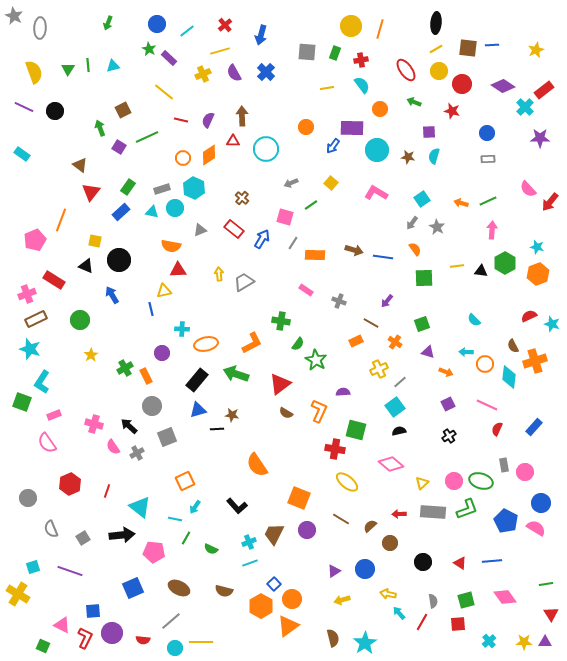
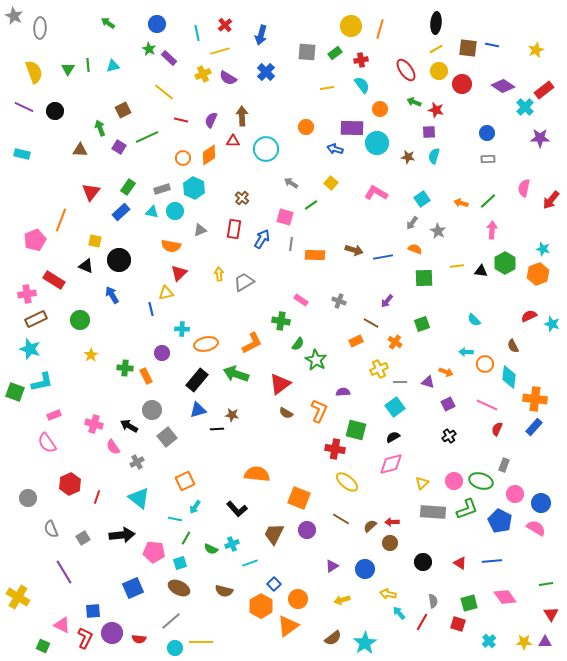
green arrow at (108, 23): rotated 104 degrees clockwise
cyan line at (187, 31): moved 10 px right, 2 px down; rotated 63 degrees counterclockwise
blue line at (492, 45): rotated 16 degrees clockwise
green rectangle at (335, 53): rotated 32 degrees clockwise
purple semicircle at (234, 73): moved 6 px left, 5 px down; rotated 30 degrees counterclockwise
red star at (452, 111): moved 16 px left, 1 px up
purple semicircle at (208, 120): moved 3 px right
blue arrow at (333, 146): moved 2 px right, 3 px down; rotated 70 degrees clockwise
cyan circle at (377, 150): moved 7 px up
cyan rectangle at (22, 154): rotated 21 degrees counterclockwise
brown triangle at (80, 165): moved 15 px up; rotated 35 degrees counterclockwise
gray arrow at (291, 183): rotated 56 degrees clockwise
pink semicircle at (528, 189): moved 4 px left, 1 px up; rotated 54 degrees clockwise
green line at (488, 201): rotated 18 degrees counterclockwise
red arrow at (550, 202): moved 1 px right, 2 px up
cyan circle at (175, 208): moved 3 px down
gray star at (437, 227): moved 1 px right, 4 px down
red rectangle at (234, 229): rotated 60 degrees clockwise
gray line at (293, 243): moved 2 px left, 1 px down; rotated 24 degrees counterclockwise
cyan star at (537, 247): moved 6 px right, 2 px down
orange semicircle at (415, 249): rotated 32 degrees counterclockwise
blue line at (383, 257): rotated 18 degrees counterclockwise
red triangle at (178, 270): moved 1 px right, 3 px down; rotated 42 degrees counterclockwise
pink rectangle at (306, 290): moved 5 px left, 10 px down
yellow triangle at (164, 291): moved 2 px right, 2 px down
pink cross at (27, 294): rotated 12 degrees clockwise
purple triangle at (428, 352): moved 30 px down
orange cross at (535, 361): moved 38 px down; rotated 25 degrees clockwise
green cross at (125, 368): rotated 35 degrees clockwise
cyan L-shape at (42, 382): rotated 135 degrees counterclockwise
gray line at (400, 382): rotated 40 degrees clockwise
green square at (22, 402): moved 7 px left, 10 px up
gray circle at (152, 406): moved 4 px down
black arrow at (129, 426): rotated 12 degrees counterclockwise
black semicircle at (399, 431): moved 6 px left, 6 px down; rotated 16 degrees counterclockwise
gray square at (167, 437): rotated 18 degrees counterclockwise
gray cross at (137, 453): moved 9 px down
pink diamond at (391, 464): rotated 55 degrees counterclockwise
orange semicircle at (257, 465): moved 9 px down; rotated 130 degrees clockwise
gray rectangle at (504, 465): rotated 32 degrees clockwise
pink circle at (525, 472): moved 10 px left, 22 px down
red line at (107, 491): moved 10 px left, 6 px down
black L-shape at (237, 506): moved 3 px down
cyan triangle at (140, 507): moved 1 px left, 9 px up
red arrow at (399, 514): moved 7 px left, 8 px down
blue pentagon at (506, 521): moved 6 px left
cyan cross at (249, 542): moved 17 px left, 2 px down
cyan square at (33, 567): moved 147 px right, 4 px up
purple line at (70, 571): moved 6 px left, 1 px down; rotated 40 degrees clockwise
purple triangle at (334, 571): moved 2 px left, 5 px up
yellow cross at (18, 594): moved 3 px down
orange circle at (292, 599): moved 6 px right
green square at (466, 600): moved 3 px right, 3 px down
red square at (458, 624): rotated 21 degrees clockwise
brown semicircle at (333, 638): rotated 66 degrees clockwise
red semicircle at (143, 640): moved 4 px left, 1 px up
